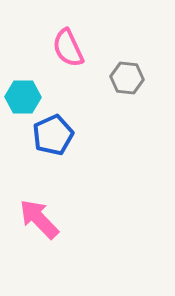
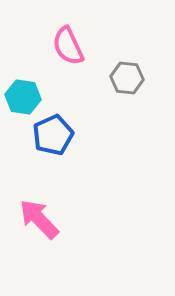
pink semicircle: moved 2 px up
cyan hexagon: rotated 8 degrees clockwise
